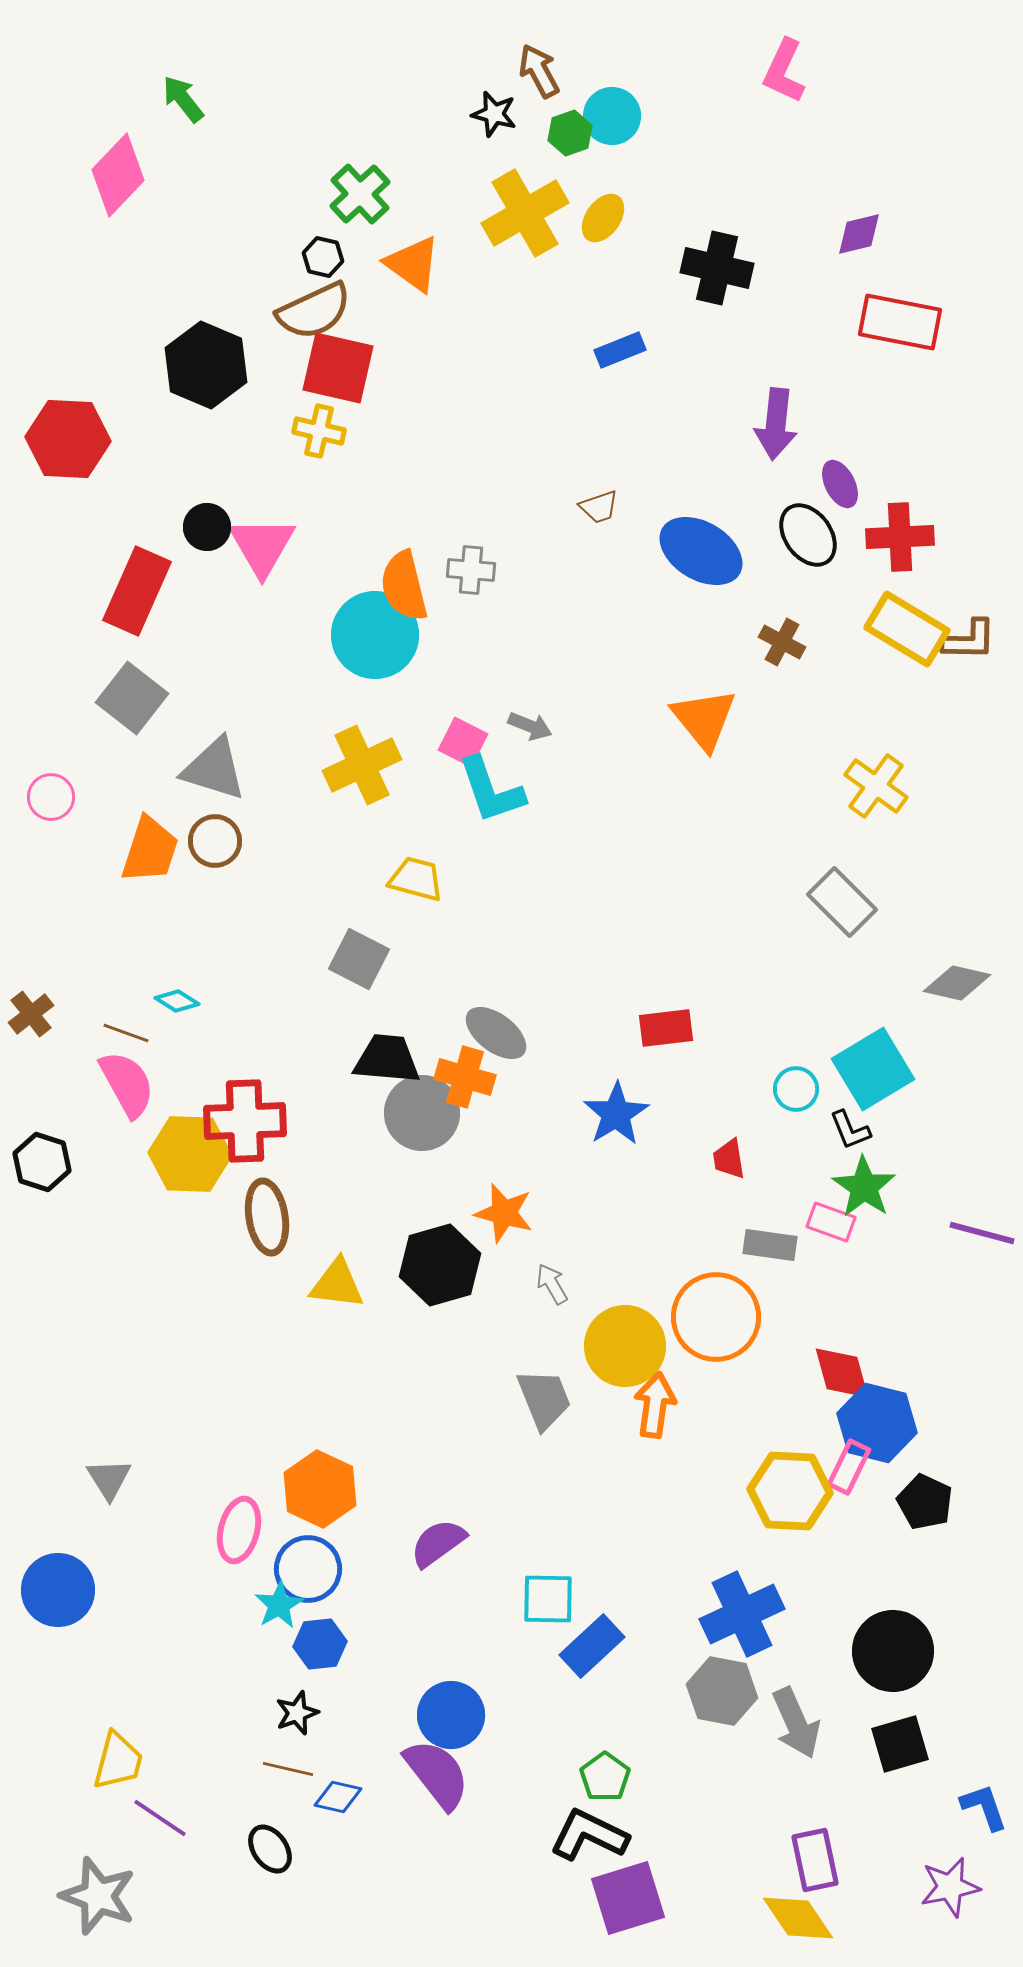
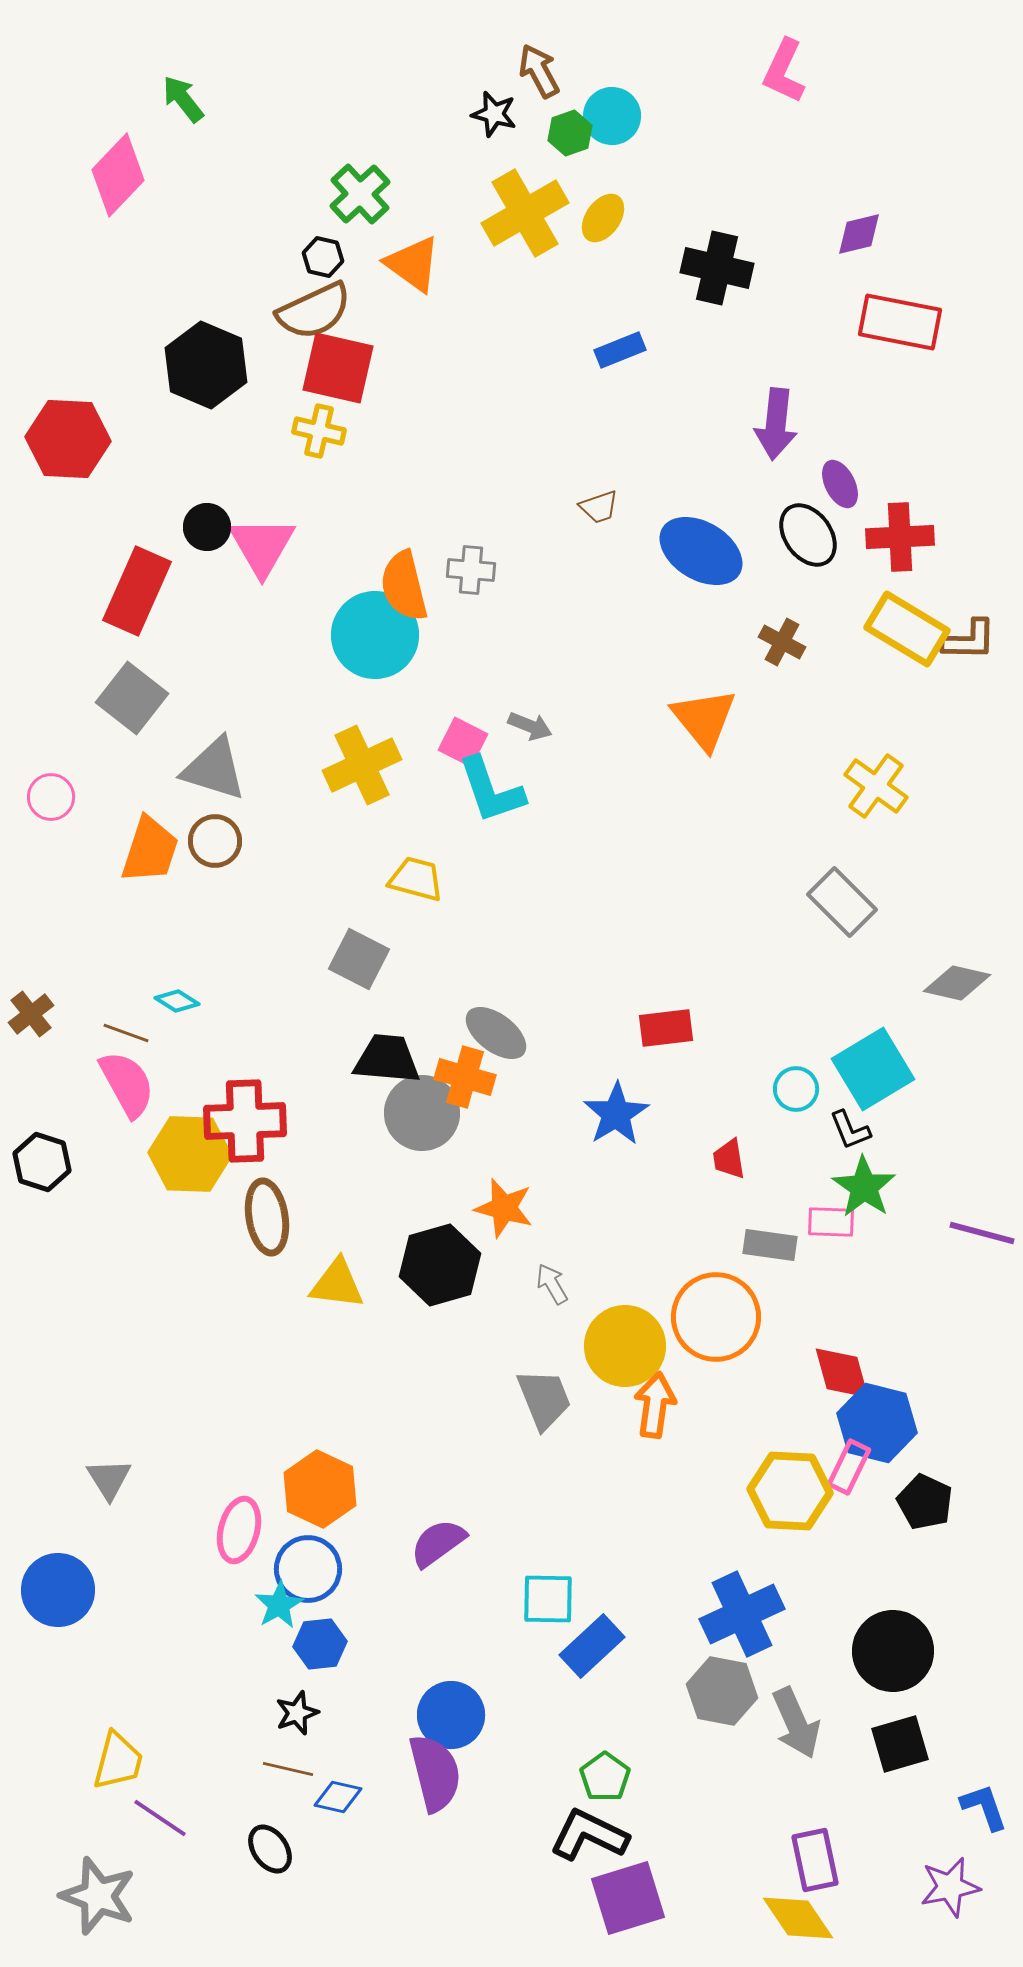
orange star at (504, 1213): moved 5 px up
pink rectangle at (831, 1222): rotated 18 degrees counterclockwise
purple semicircle at (437, 1774): moved 2 px left, 1 px up; rotated 24 degrees clockwise
